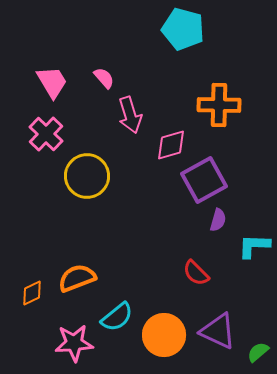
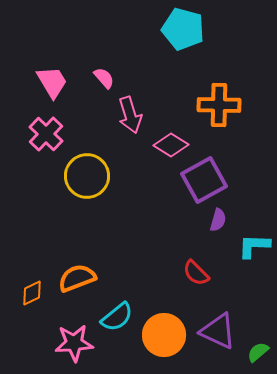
pink diamond: rotated 48 degrees clockwise
